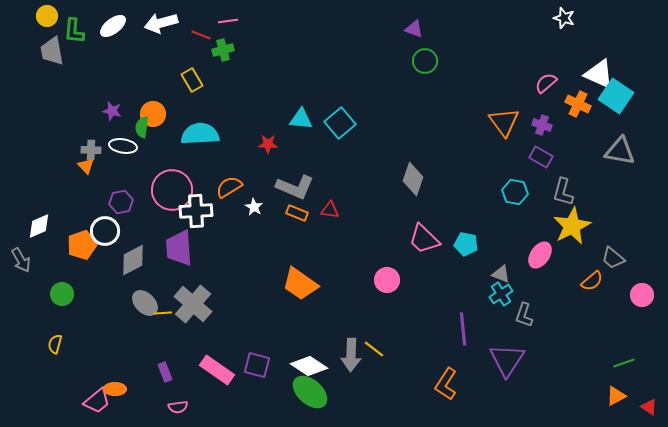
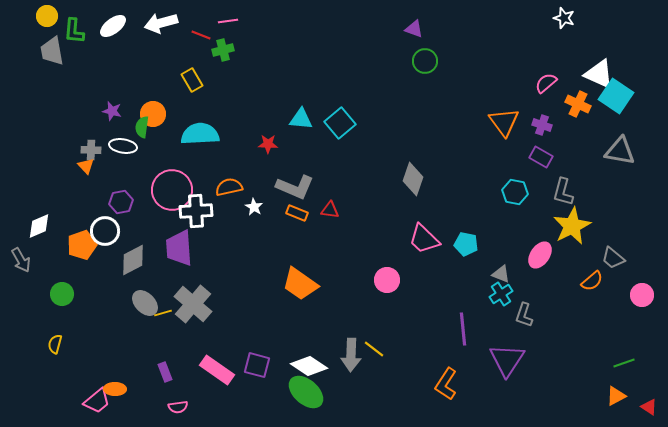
orange semicircle at (229, 187): rotated 20 degrees clockwise
yellow line at (163, 313): rotated 12 degrees counterclockwise
green ellipse at (310, 392): moved 4 px left
